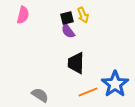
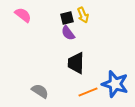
pink semicircle: rotated 66 degrees counterclockwise
purple semicircle: moved 2 px down
blue star: rotated 20 degrees counterclockwise
gray semicircle: moved 4 px up
